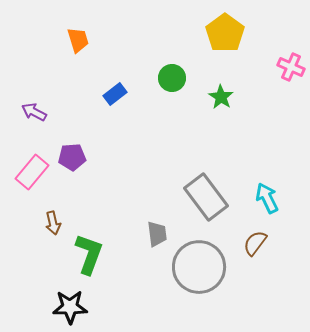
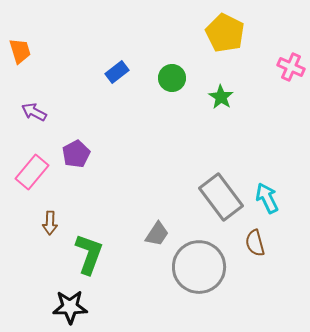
yellow pentagon: rotated 9 degrees counterclockwise
orange trapezoid: moved 58 px left, 11 px down
blue rectangle: moved 2 px right, 22 px up
purple pentagon: moved 4 px right, 3 px up; rotated 24 degrees counterclockwise
gray rectangle: moved 15 px right
brown arrow: moved 3 px left; rotated 15 degrees clockwise
gray trapezoid: rotated 40 degrees clockwise
brown semicircle: rotated 52 degrees counterclockwise
